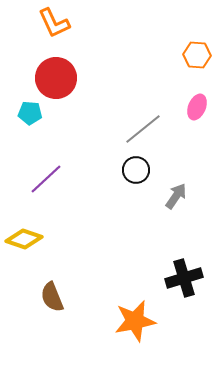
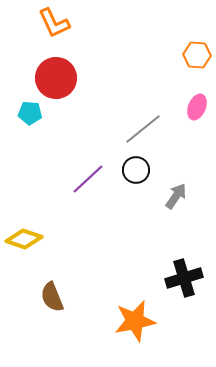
purple line: moved 42 px right
